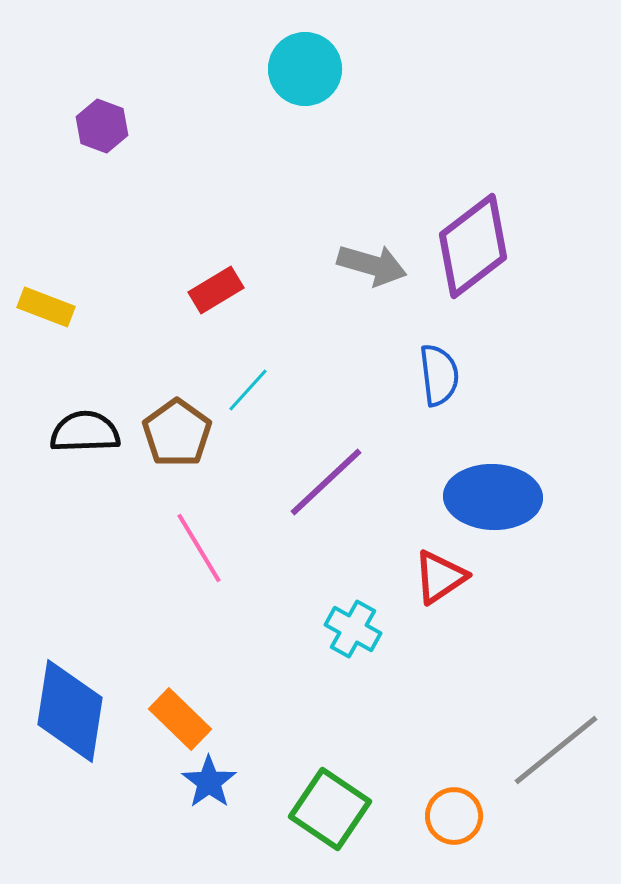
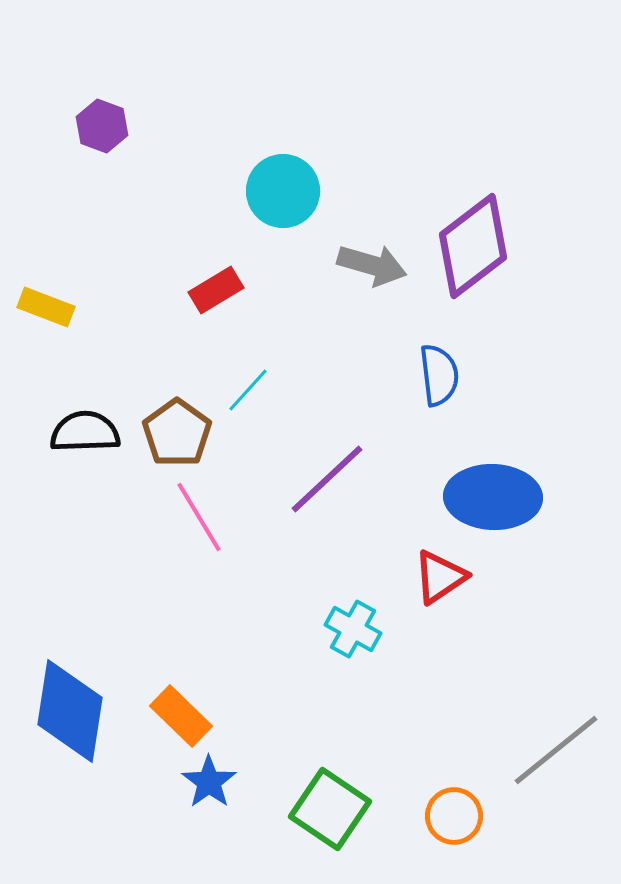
cyan circle: moved 22 px left, 122 px down
purple line: moved 1 px right, 3 px up
pink line: moved 31 px up
orange rectangle: moved 1 px right, 3 px up
